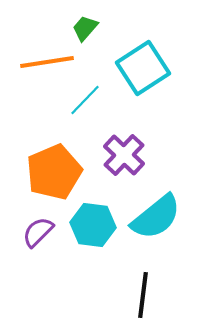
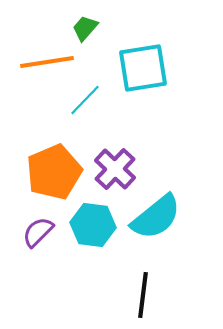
cyan square: rotated 24 degrees clockwise
purple cross: moved 9 px left, 14 px down
